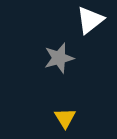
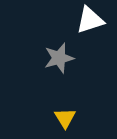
white triangle: rotated 20 degrees clockwise
